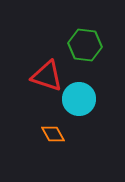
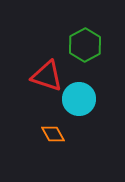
green hexagon: rotated 24 degrees clockwise
